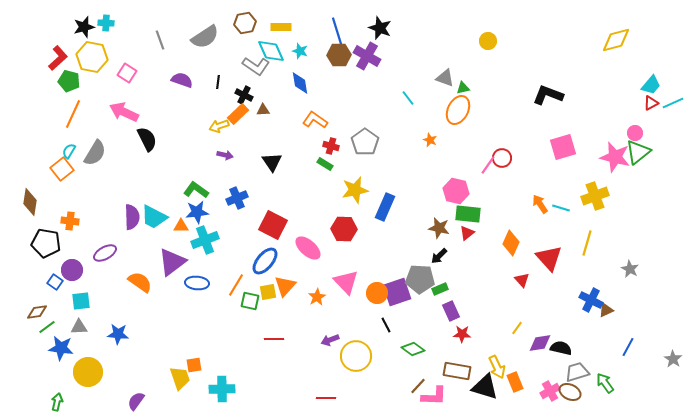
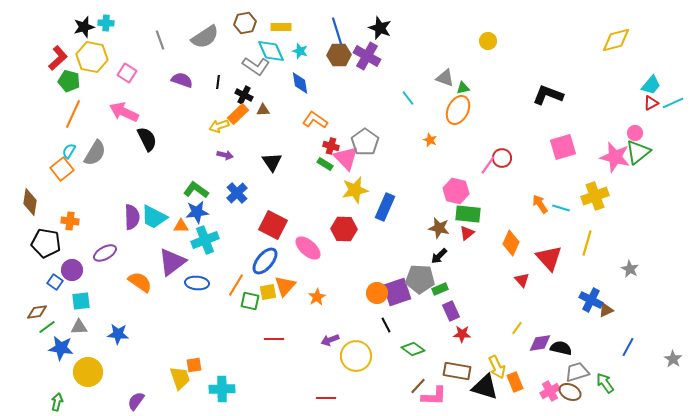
blue cross at (237, 198): moved 5 px up; rotated 20 degrees counterclockwise
pink triangle at (346, 282): moved 124 px up
